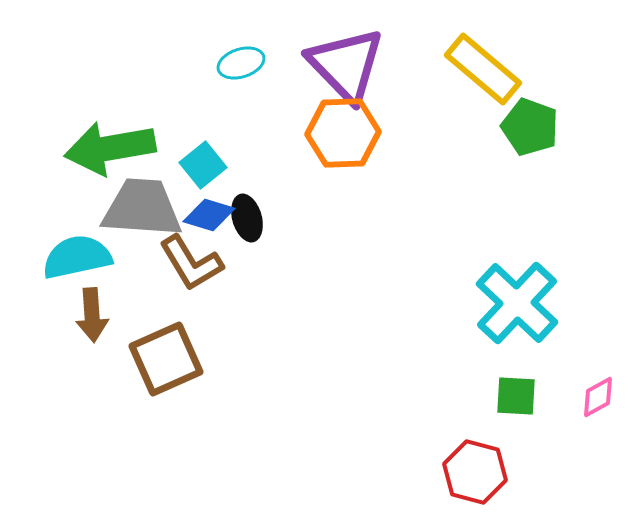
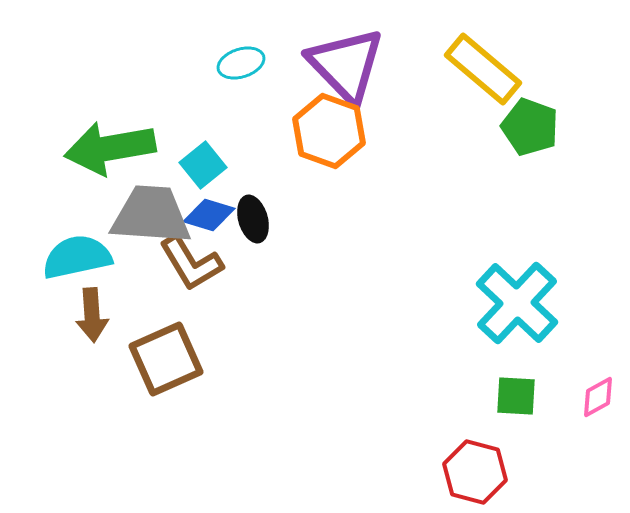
orange hexagon: moved 14 px left, 2 px up; rotated 22 degrees clockwise
gray trapezoid: moved 9 px right, 7 px down
black ellipse: moved 6 px right, 1 px down
